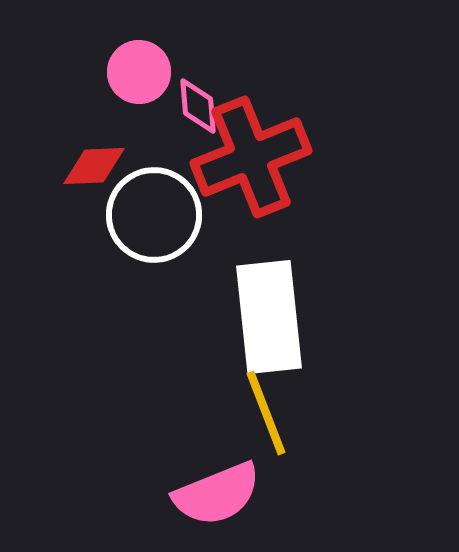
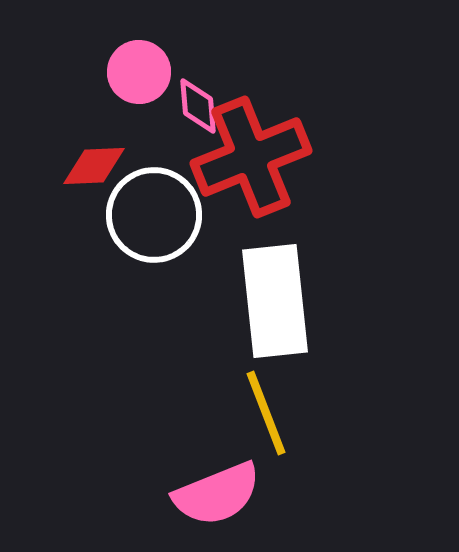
white rectangle: moved 6 px right, 16 px up
